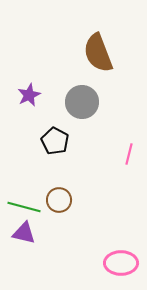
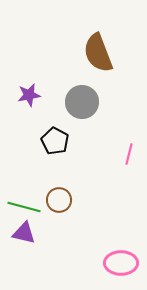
purple star: rotated 15 degrees clockwise
